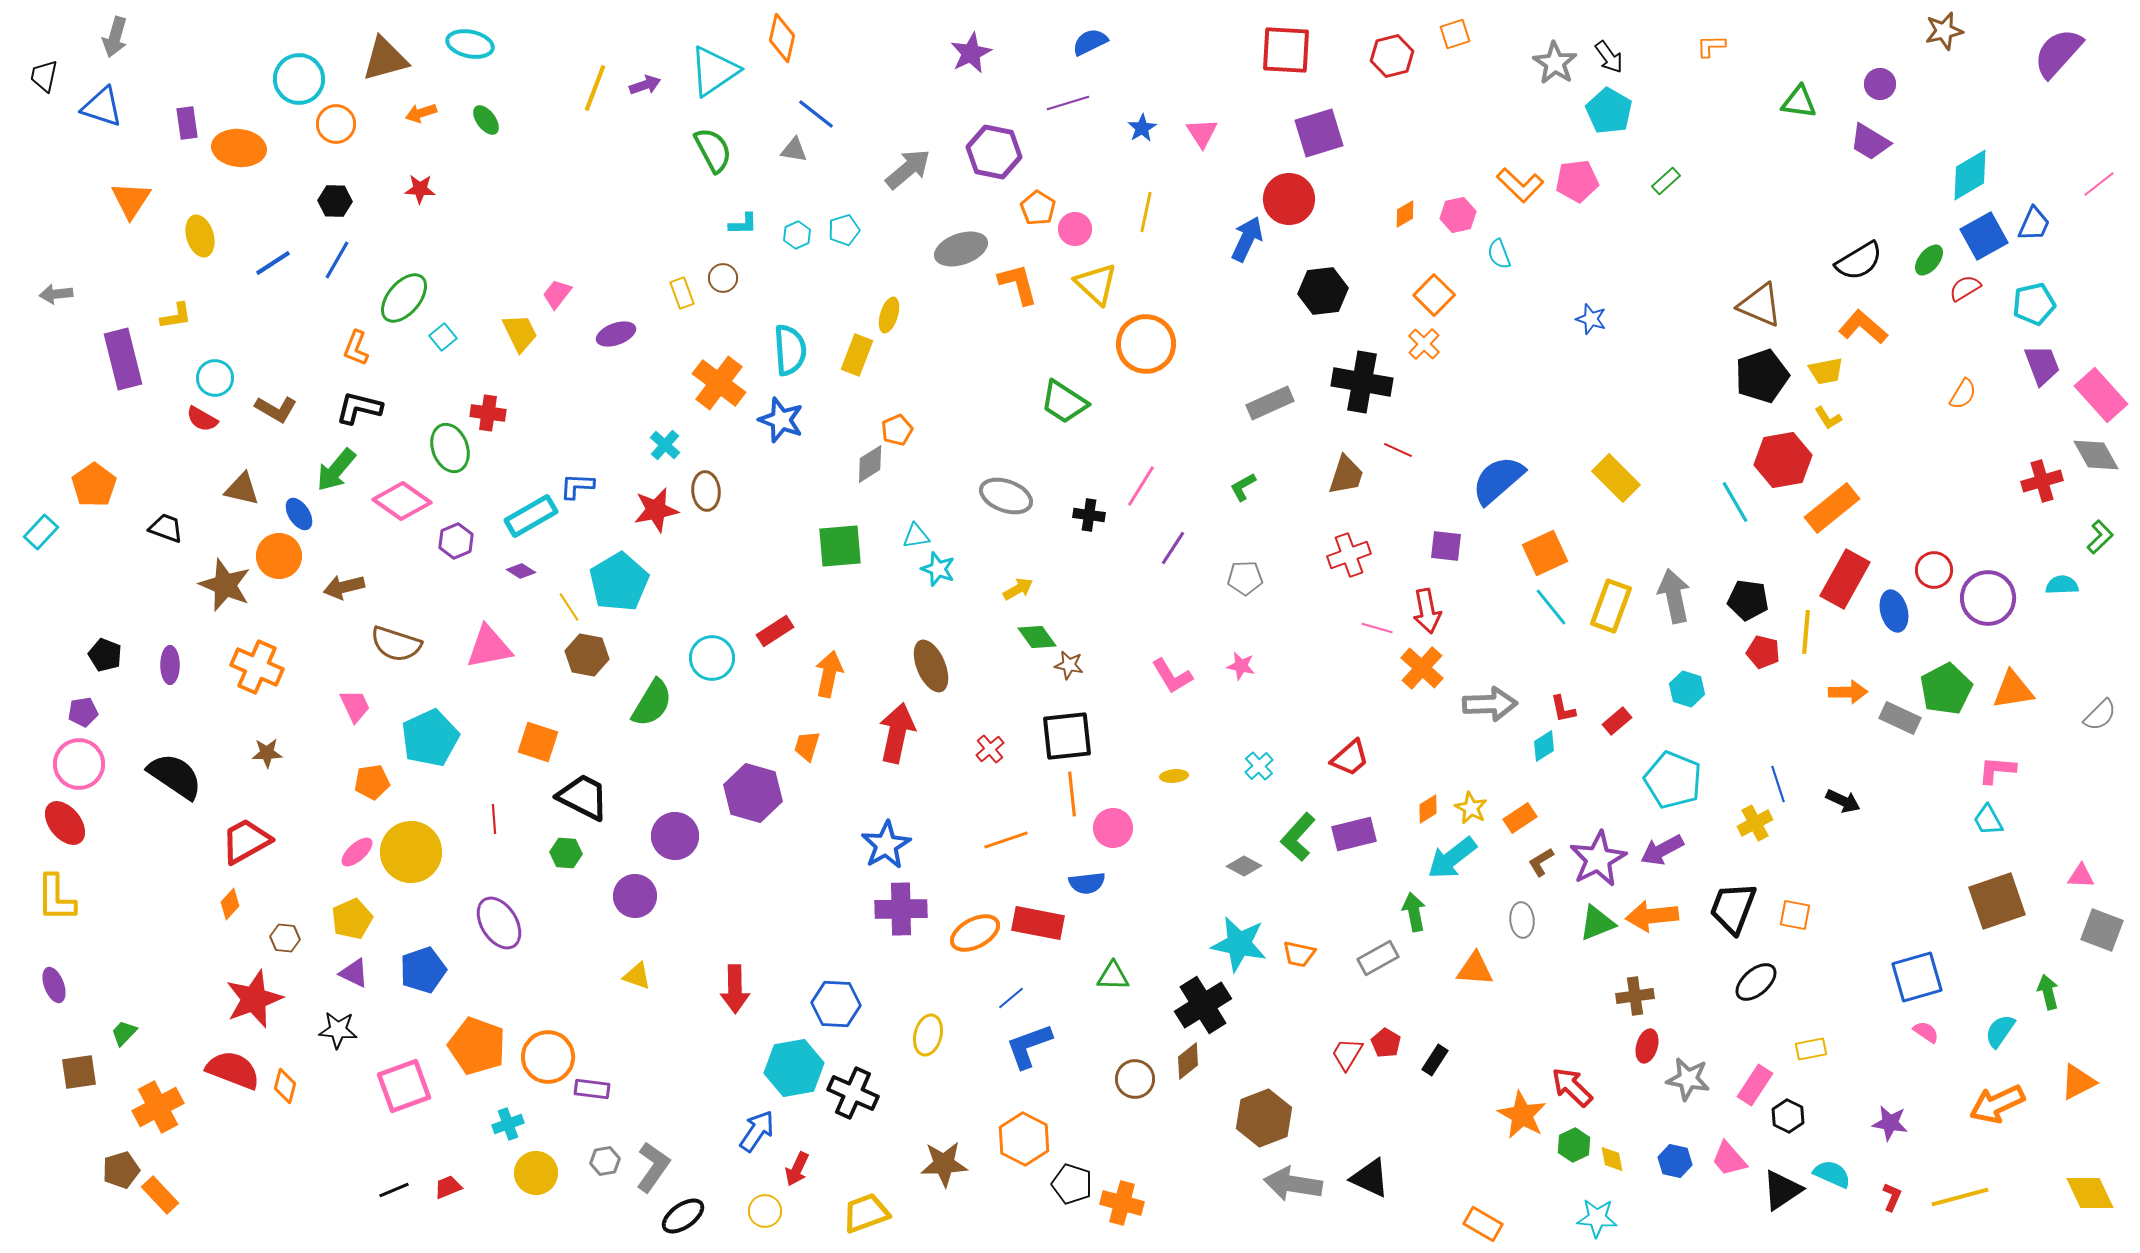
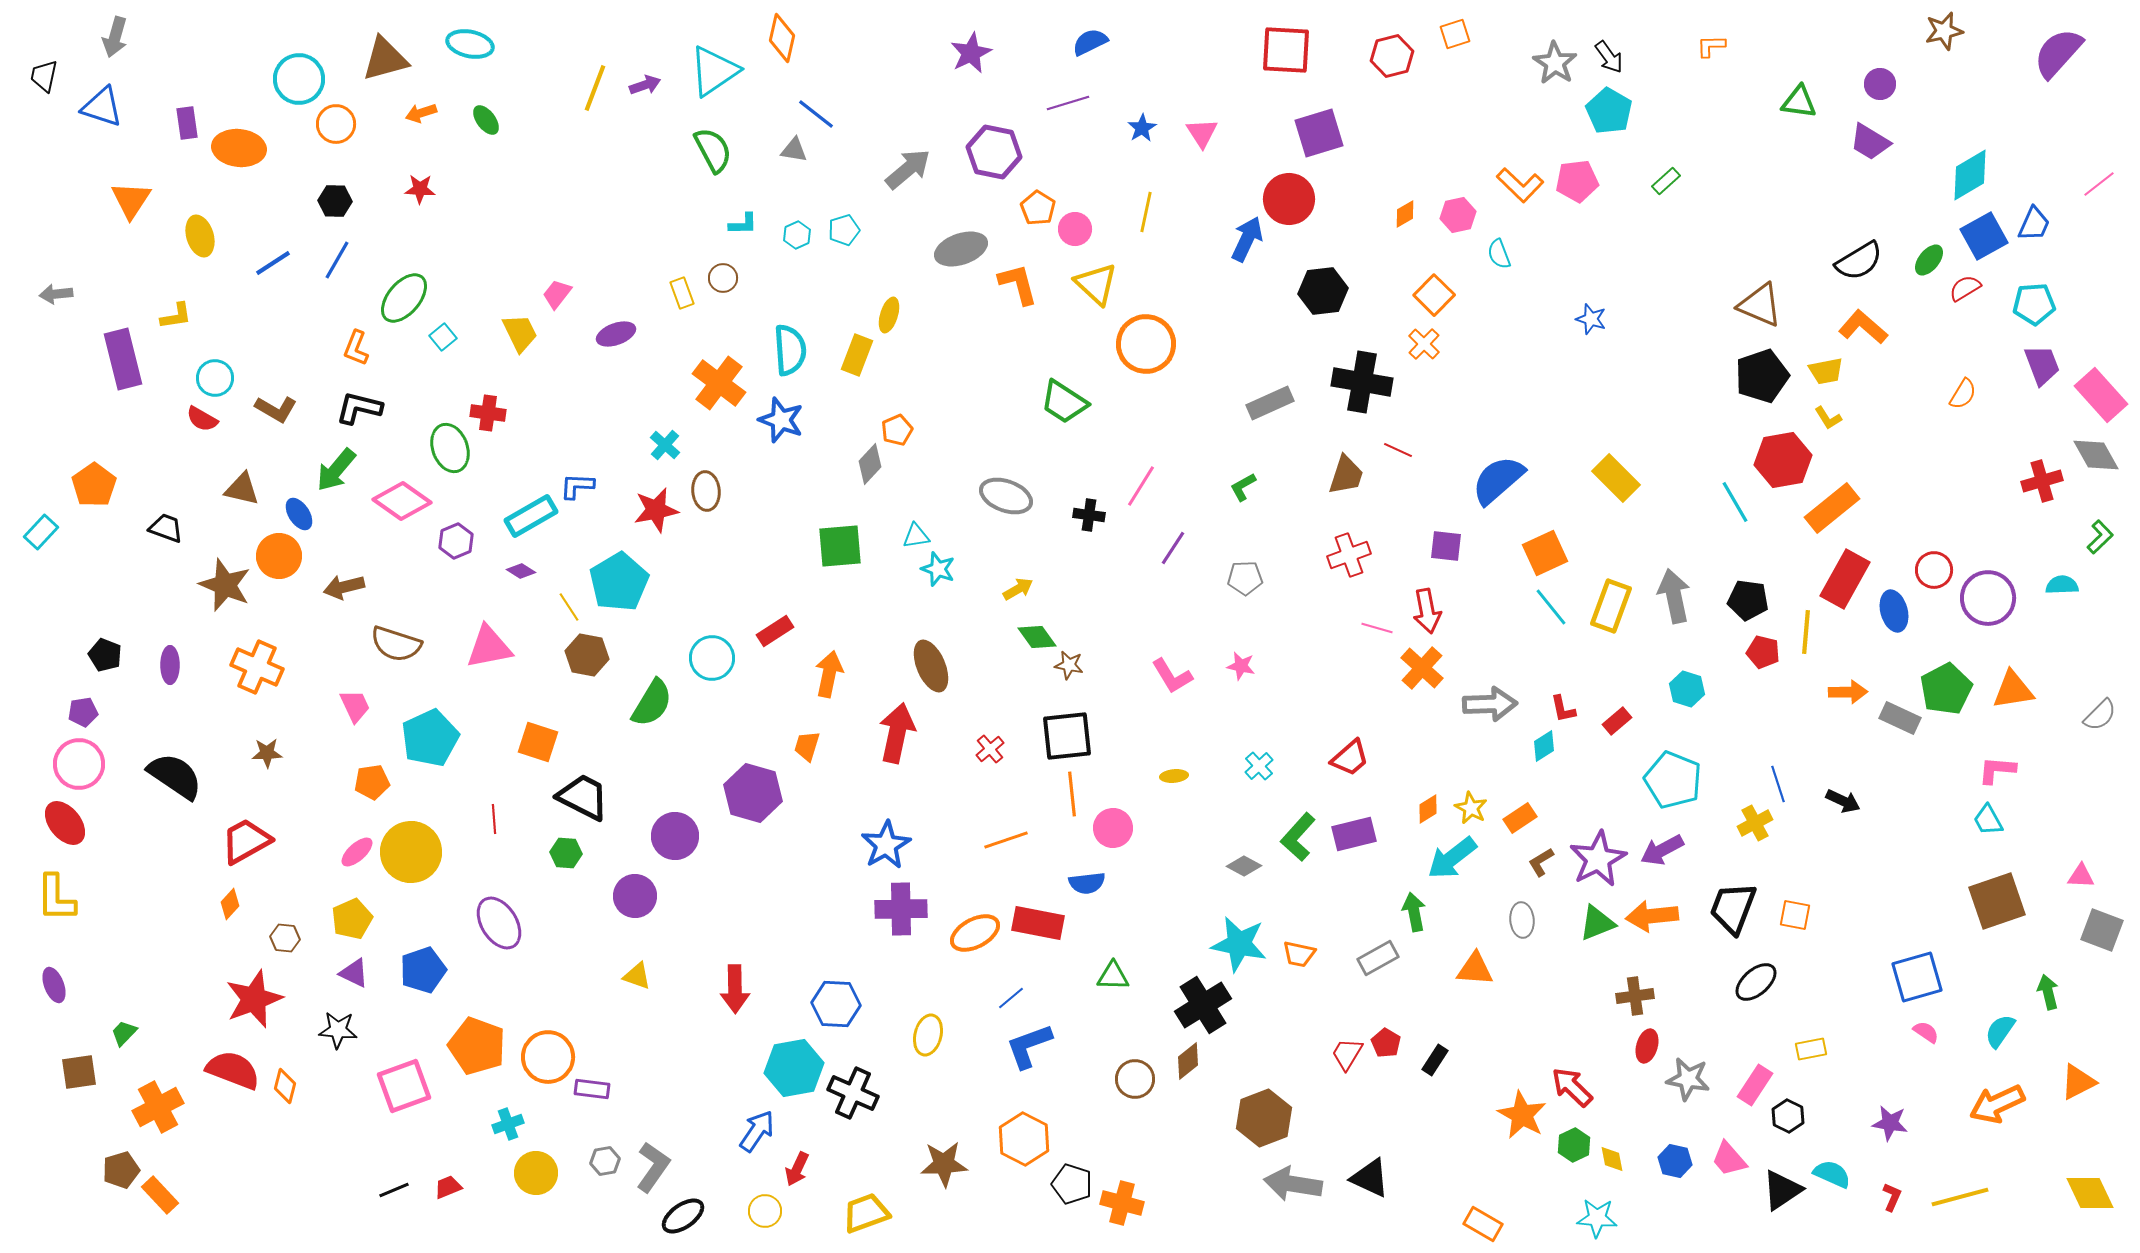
cyan pentagon at (2034, 304): rotated 9 degrees clockwise
gray diamond at (870, 464): rotated 15 degrees counterclockwise
